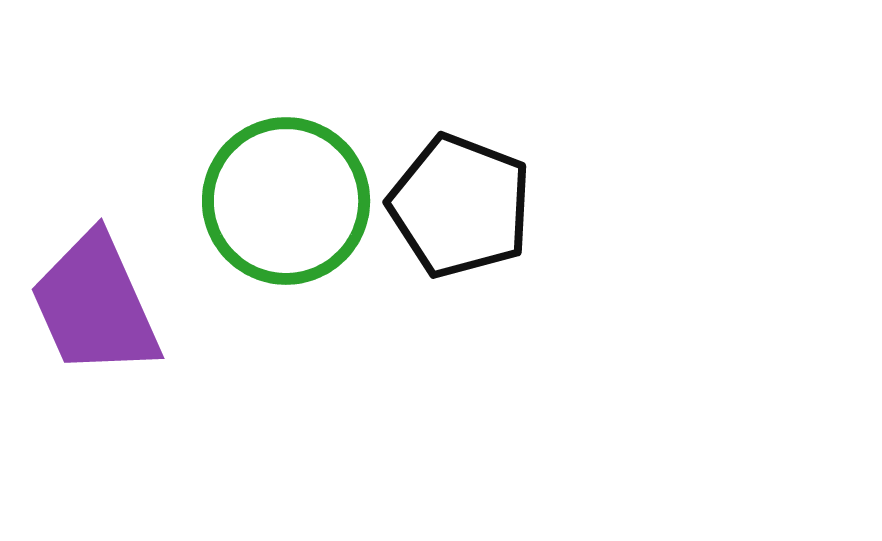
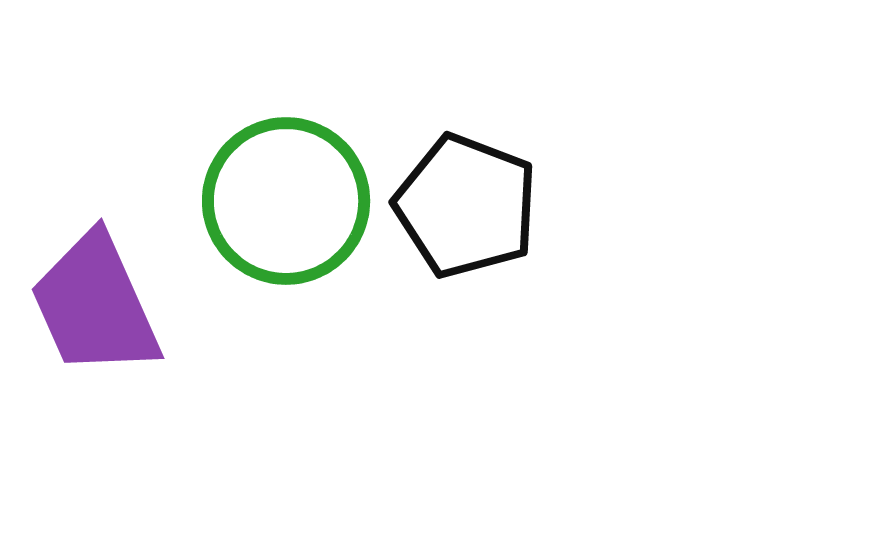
black pentagon: moved 6 px right
